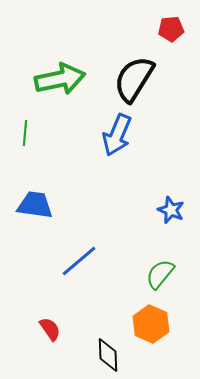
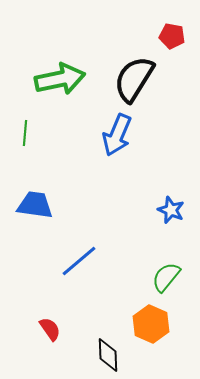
red pentagon: moved 1 px right, 7 px down; rotated 15 degrees clockwise
green semicircle: moved 6 px right, 3 px down
